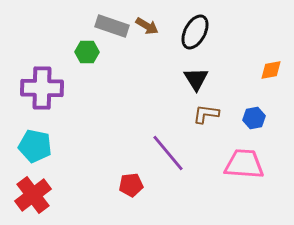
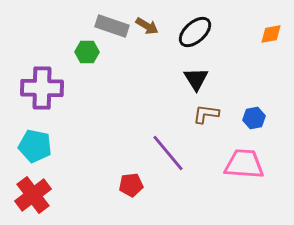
black ellipse: rotated 20 degrees clockwise
orange diamond: moved 36 px up
